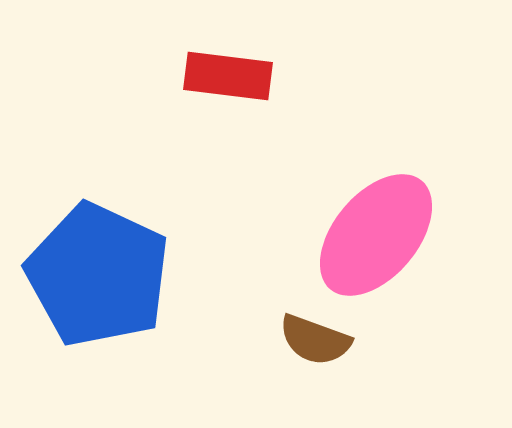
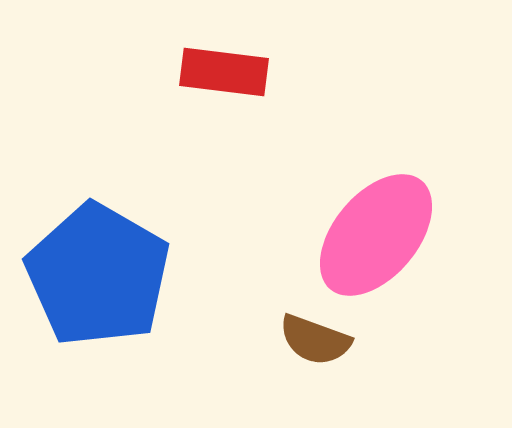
red rectangle: moved 4 px left, 4 px up
blue pentagon: rotated 5 degrees clockwise
